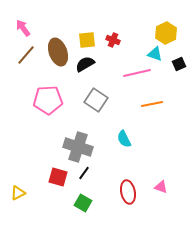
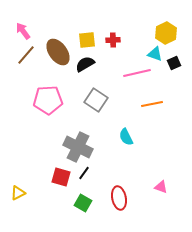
pink arrow: moved 3 px down
red cross: rotated 24 degrees counterclockwise
brown ellipse: rotated 16 degrees counterclockwise
black square: moved 5 px left, 1 px up
cyan semicircle: moved 2 px right, 2 px up
gray cross: rotated 8 degrees clockwise
red square: moved 3 px right
red ellipse: moved 9 px left, 6 px down
